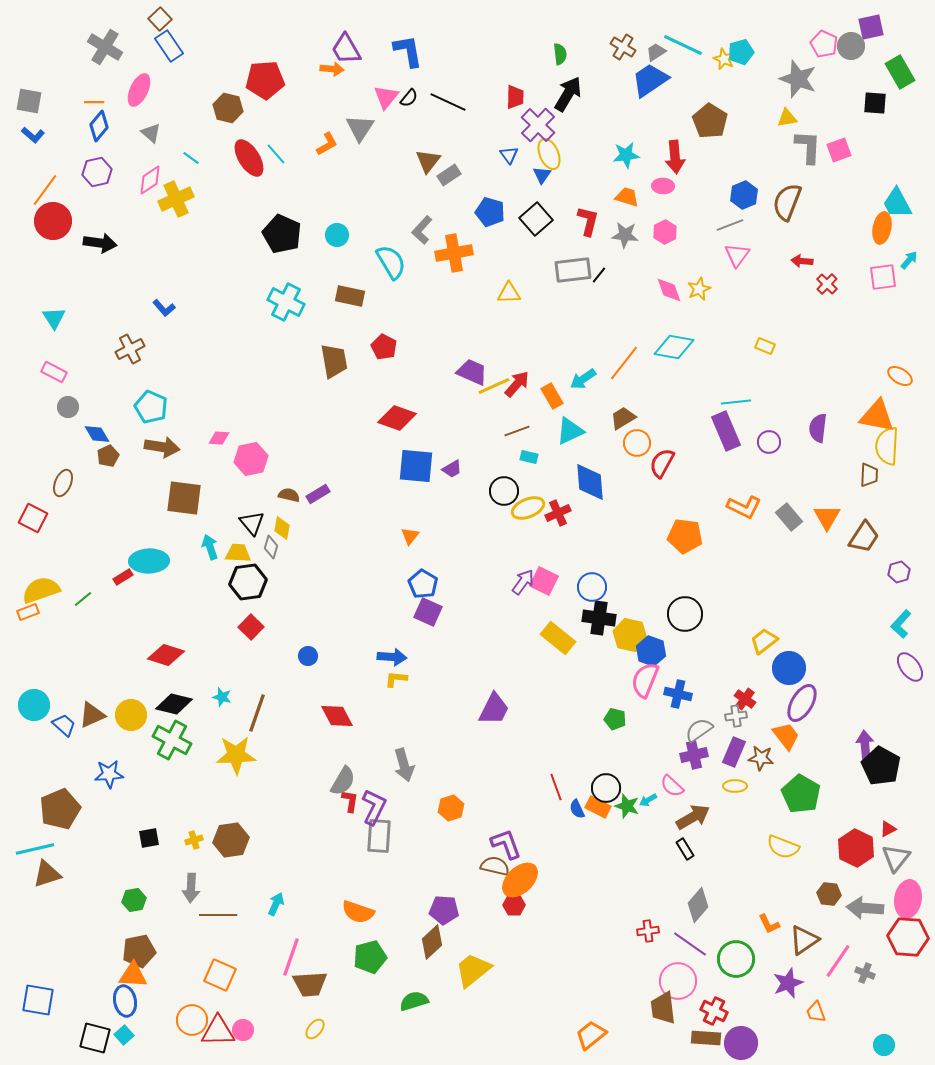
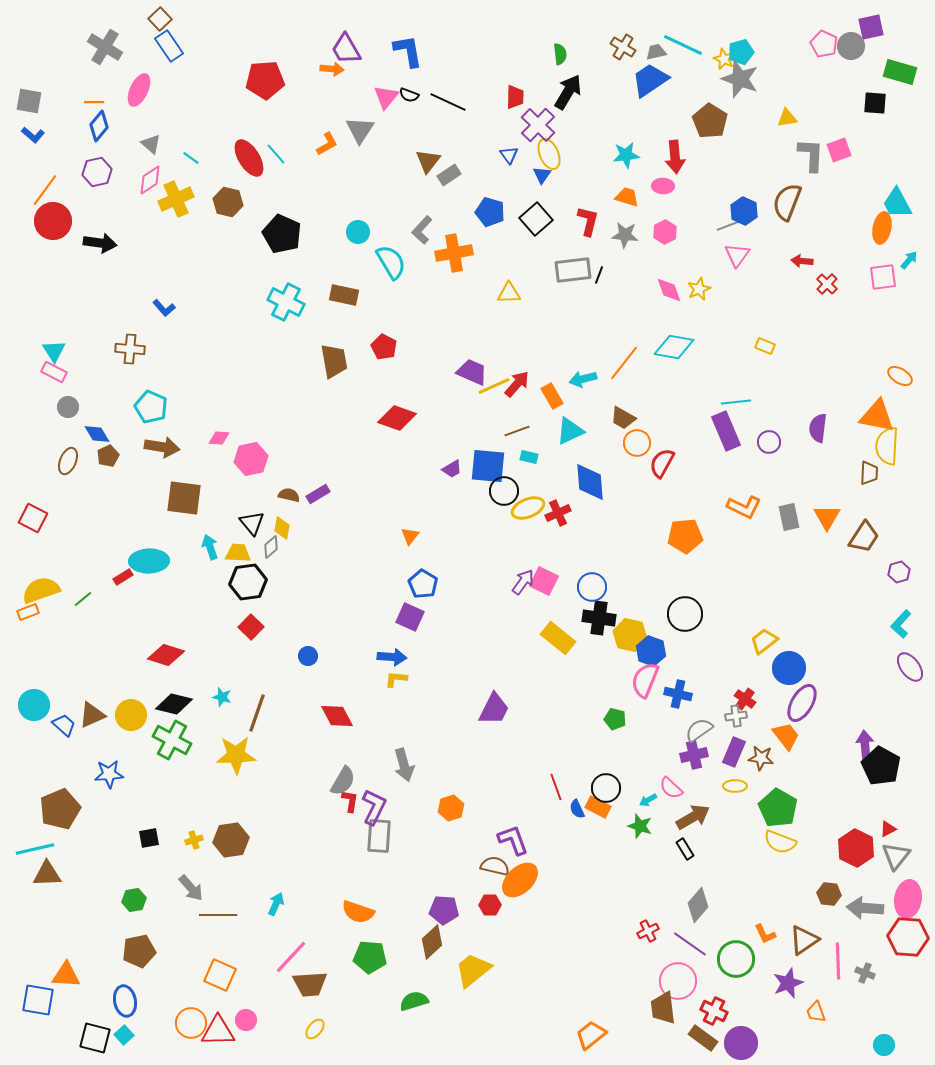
gray trapezoid at (656, 52): rotated 20 degrees clockwise
green rectangle at (900, 72): rotated 44 degrees counterclockwise
gray star at (798, 79): moved 58 px left
black arrow at (568, 94): moved 2 px up
black semicircle at (409, 98): moved 3 px up; rotated 72 degrees clockwise
brown hexagon at (228, 108): moved 94 px down
gray triangle at (360, 128): moved 2 px down
gray triangle at (151, 133): moved 11 px down
gray L-shape at (808, 147): moved 3 px right, 8 px down
blue hexagon at (744, 195): moved 16 px down; rotated 12 degrees counterclockwise
cyan circle at (337, 235): moved 21 px right, 3 px up
black line at (599, 275): rotated 18 degrees counterclockwise
brown rectangle at (350, 296): moved 6 px left, 1 px up
cyan triangle at (54, 318): moved 33 px down
brown cross at (130, 349): rotated 32 degrees clockwise
cyan arrow at (583, 379): rotated 20 degrees clockwise
brown trapezoid at (623, 418): rotated 120 degrees counterclockwise
blue square at (416, 466): moved 72 px right
brown trapezoid at (869, 475): moved 2 px up
brown ellipse at (63, 483): moved 5 px right, 22 px up
gray rectangle at (789, 517): rotated 28 degrees clockwise
orange pentagon at (685, 536): rotated 12 degrees counterclockwise
gray diamond at (271, 547): rotated 35 degrees clockwise
purple square at (428, 612): moved 18 px left, 5 px down
pink semicircle at (672, 786): moved 1 px left, 2 px down
green pentagon at (801, 794): moved 23 px left, 14 px down
green star at (627, 806): moved 13 px right, 20 px down
purple L-shape at (506, 844): moved 7 px right, 4 px up
yellow semicircle at (783, 847): moved 3 px left, 5 px up
gray triangle at (896, 858): moved 2 px up
brown triangle at (47, 874): rotated 16 degrees clockwise
gray arrow at (191, 888): rotated 44 degrees counterclockwise
red hexagon at (514, 905): moved 24 px left
orange L-shape at (769, 924): moved 4 px left, 10 px down
red cross at (648, 931): rotated 20 degrees counterclockwise
pink line at (291, 957): rotated 24 degrees clockwise
green pentagon at (370, 957): rotated 20 degrees clockwise
pink line at (838, 961): rotated 36 degrees counterclockwise
orange triangle at (133, 975): moved 67 px left
orange circle at (192, 1020): moved 1 px left, 3 px down
pink circle at (243, 1030): moved 3 px right, 10 px up
brown rectangle at (706, 1038): moved 3 px left; rotated 32 degrees clockwise
